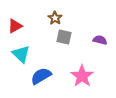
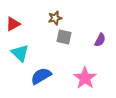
brown star: rotated 24 degrees clockwise
red triangle: moved 2 px left, 2 px up
purple semicircle: rotated 104 degrees clockwise
cyan triangle: moved 1 px left, 1 px up
pink star: moved 3 px right, 2 px down
